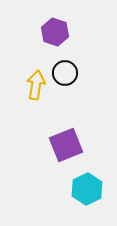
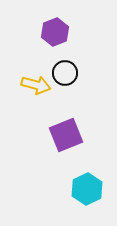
purple hexagon: rotated 20 degrees clockwise
yellow arrow: rotated 96 degrees clockwise
purple square: moved 10 px up
